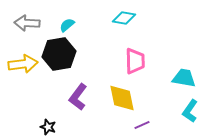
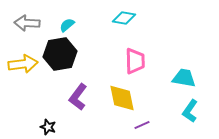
black hexagon: moved 1 px right
